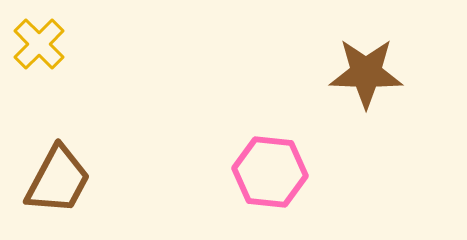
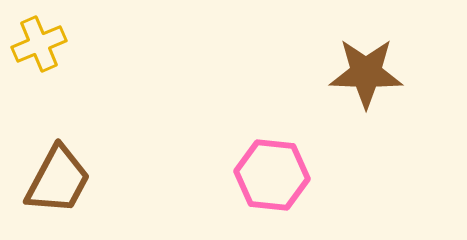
yellow cross: rotated 22 degrees clockwise
pink hexagon: moved 2 px right, 3 px down
